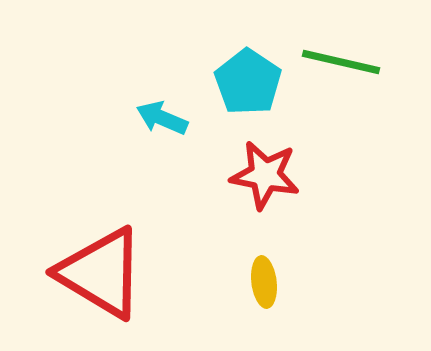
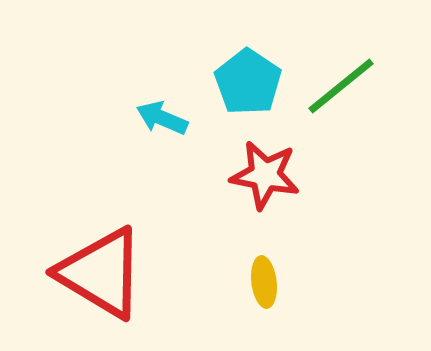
green line: moved 24 px down; rotated 52 degrees counterclockwise
